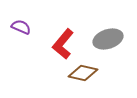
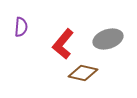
purple semicircle: rotated 72 degrees clockwise
